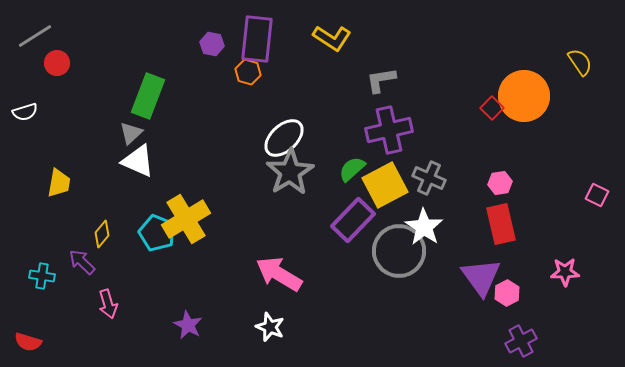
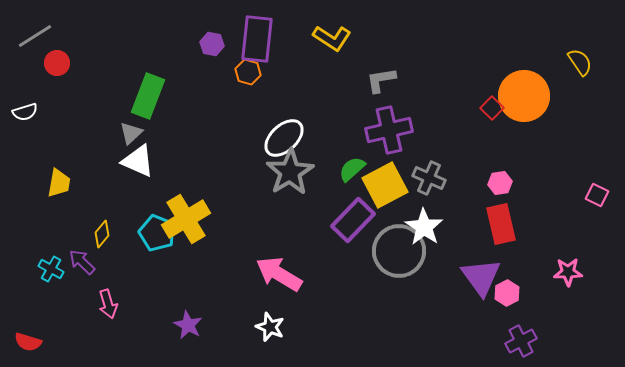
pink star at (565, 272): moved 3 px right
cyan cross at (42, 276): moved 9 px right, 7 px up; rotated 20 degrees clockwise
